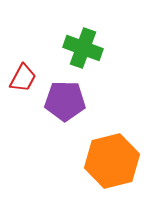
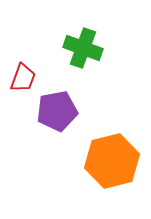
red trapezoid: rotated 8 degrees counterclockwise
purple pentagon: moved 8 px left, 10 px down; rotated 12 degrees counterclockwise
